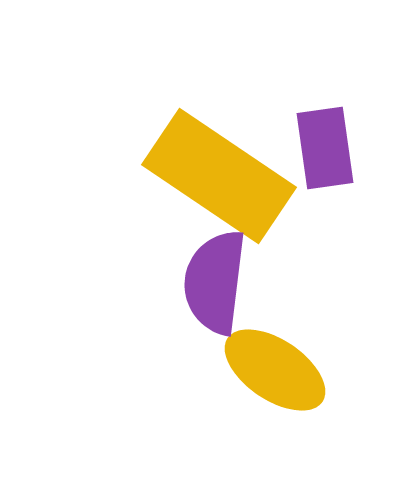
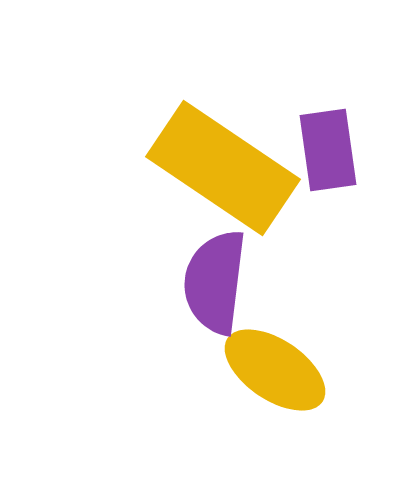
purple rectangle: moved 3 px right, 2 px down
yellow rectangle: moved 4 px right, 8 px up
